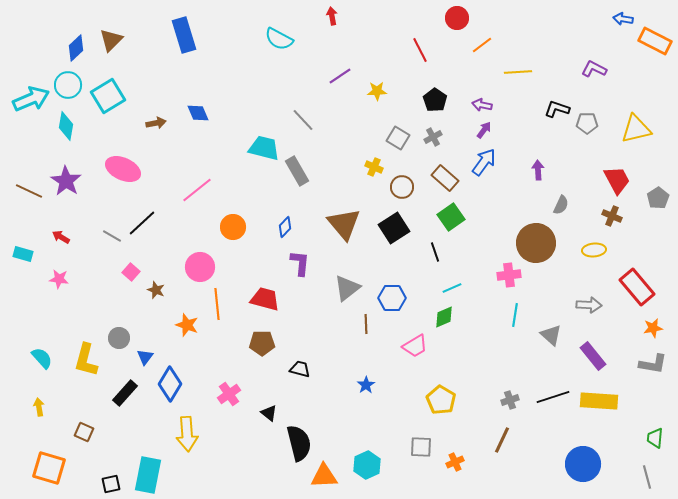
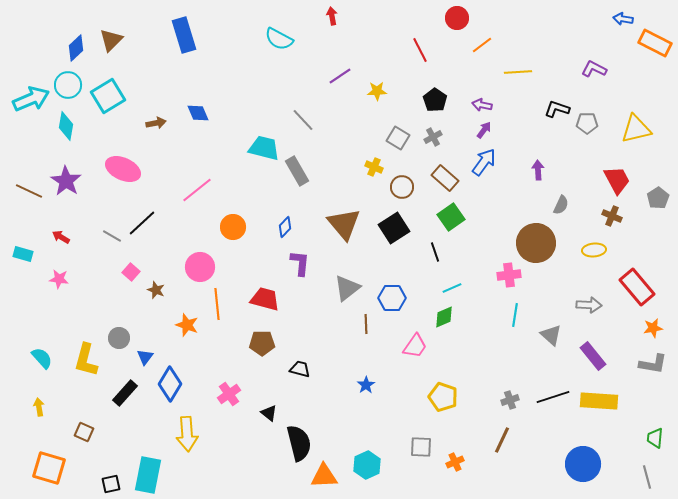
orange rectangle at (655, 41): moved 2 px down
pink trapezoid at (415, 346): rotated 24 degrees counterclockwise
yellow pentagon at (441, 400): moved 2 px right, 3 px up; rotated 12 degrees counterclockwise
